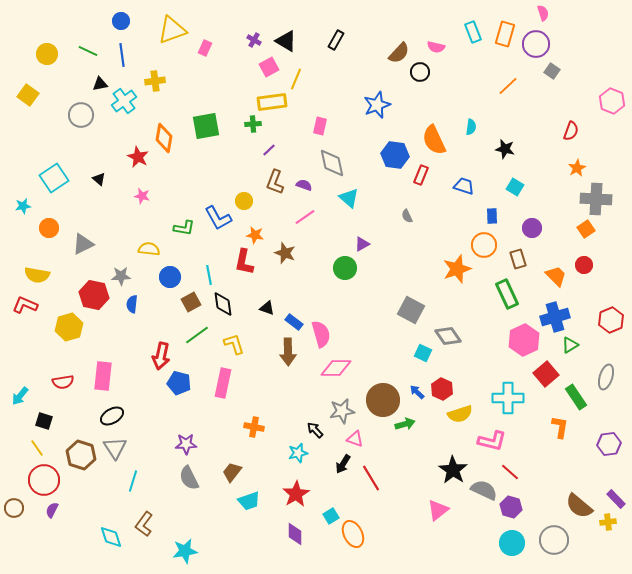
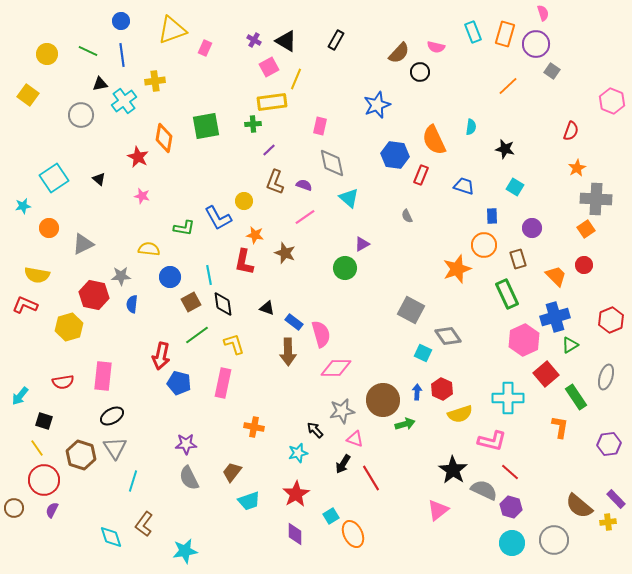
blue arrow at (417, 392): rotated 49 degrees clockwise
